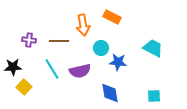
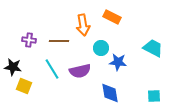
black star: rotated 12 degrees clockwise
yellow square: moved 1 px up; rotated 21 degrees counterclockwise
